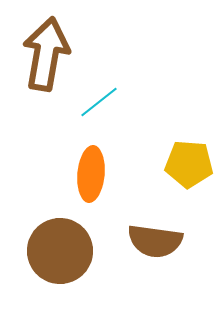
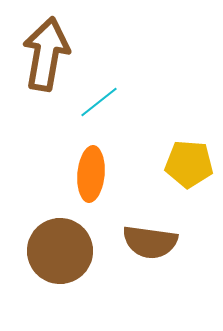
brown semicircle: moved 5 px left, 1 px down
